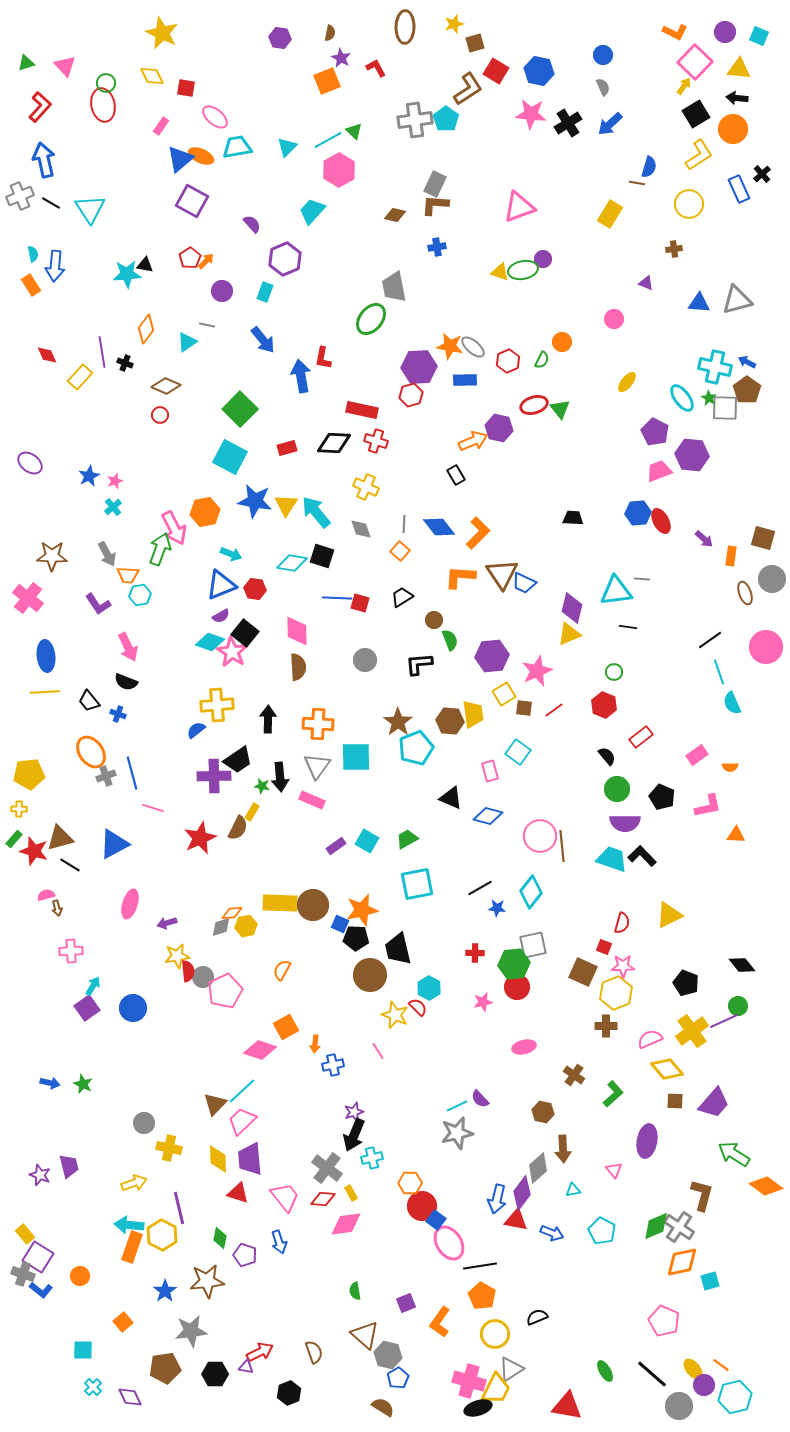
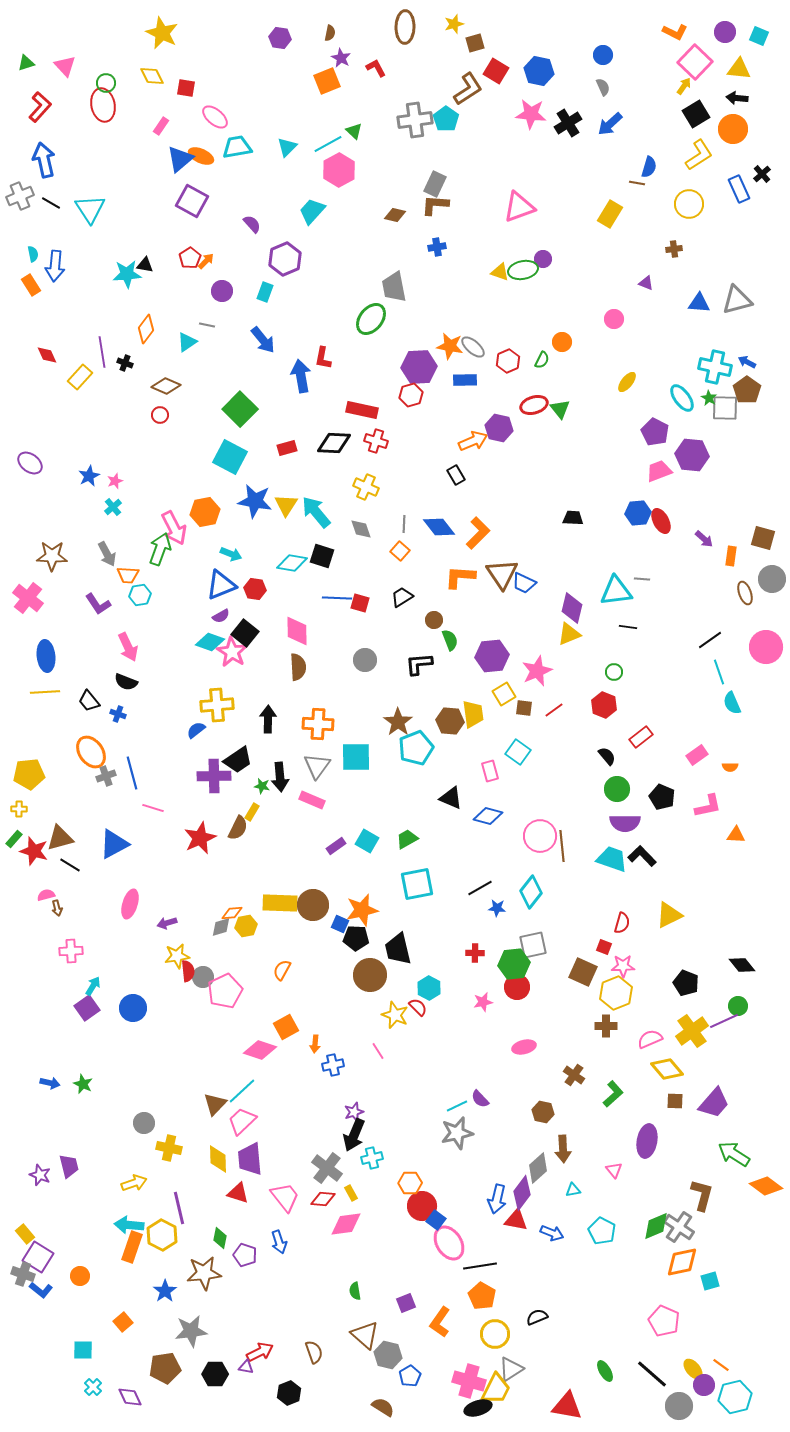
cyan line at (328, 140): moved 4 px down
brown star at (207, 1281): moved 3 px left, 8 px up
blue pentagon at (398, 1378): moved 12 px right, 2 px up
